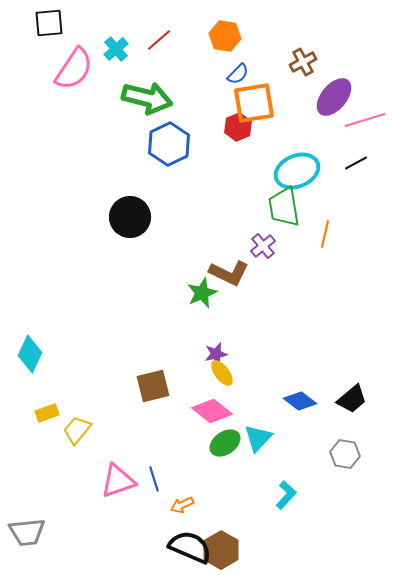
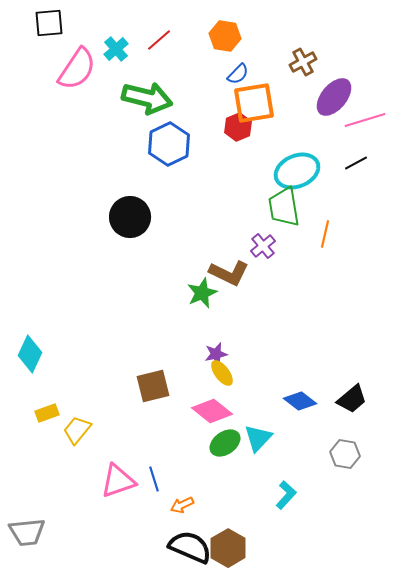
pink semicircle: moved 3 px right
brown hexagon: moved 7 px right, 2 px up
